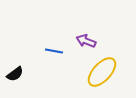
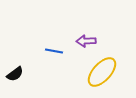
purple arrow: rotated 24 degrees counterclockwise
